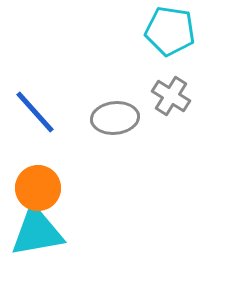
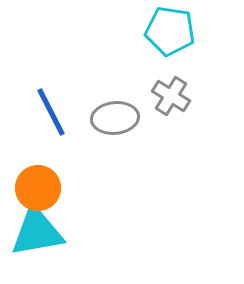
blue line: moved 16 px right; rotated 15 degrees clockwise
